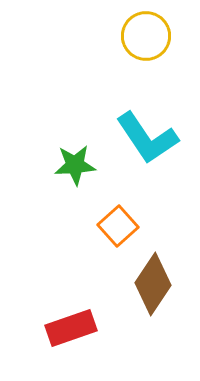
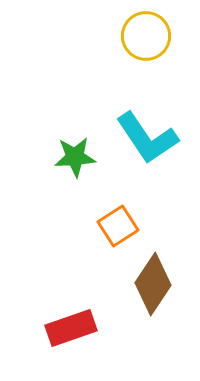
green star: moved 8 px up
orange square: rotated 9 degrees clockwise
